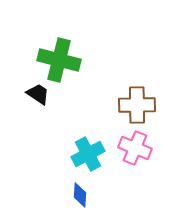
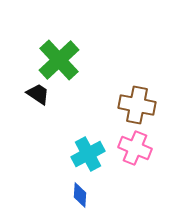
green cross: rotated 33 degrees clockwise
brown cross: rotated 12 degrees clockwise
